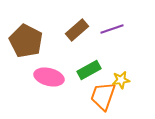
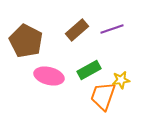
pink ellipse: moved 1 px up
